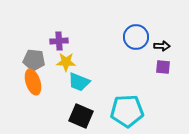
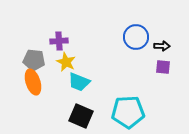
yellow star: rotated 24 degrees clockwise
cyan pentagon: moved 1 px right, 1 px down
